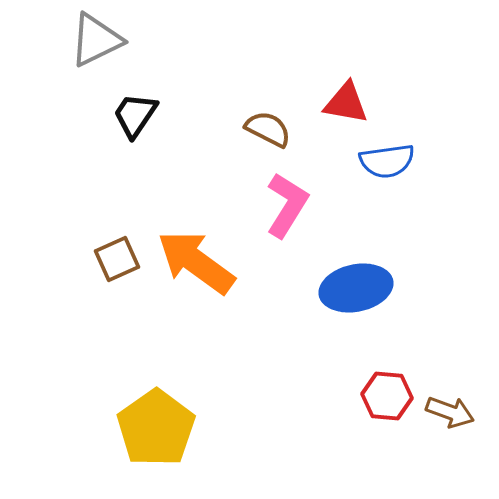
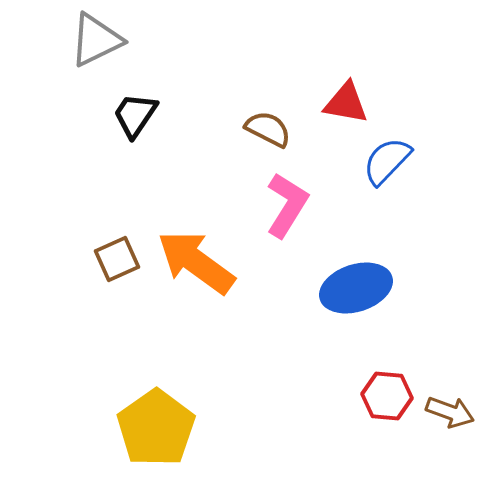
blue semicircle: rotated 142 degrees clockwise
blue ellipse: rotated 6 degrees counterclockwise
